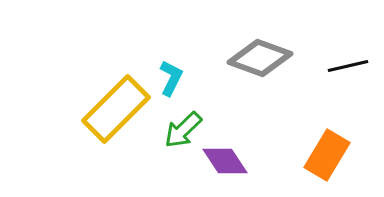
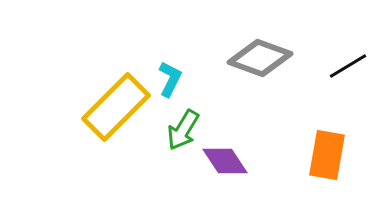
black line: rotated 18 degrees counterclockwise
cyan L-shape: moved 1 px left, 1 px down
yellow rectangle: moved 2 px up
green arrow: rotated 15 degrees counterclockwise
orange rectangle: rotated 21 degrees counterclockwise
